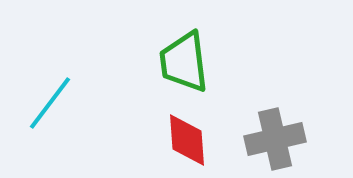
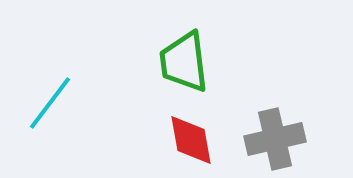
red diamond: moved 4 px right; rotated 6 degrees counterclockwise
